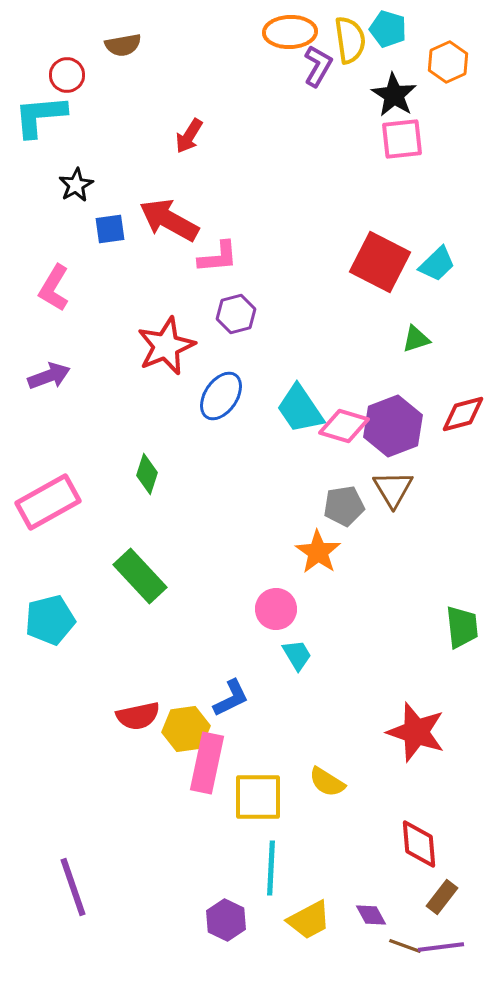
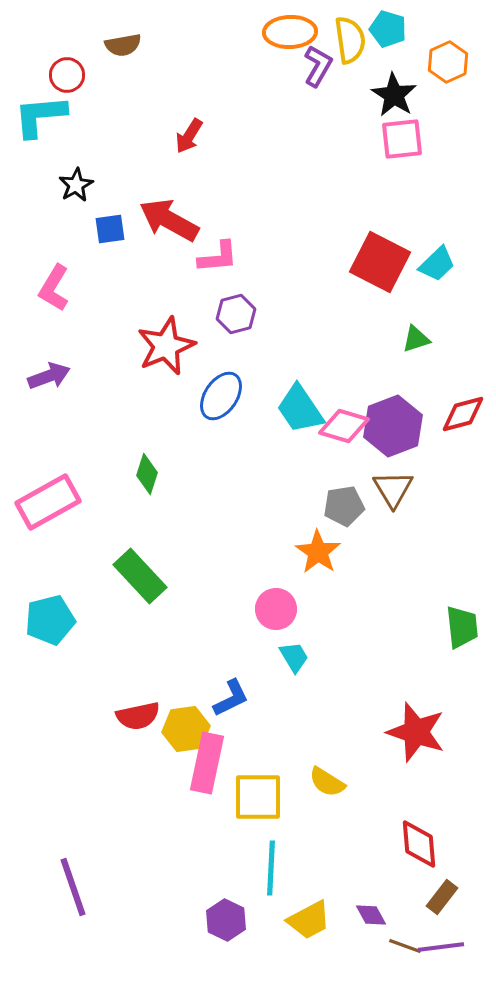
cyan trapezoid at (297, 655): moved 3 px left, 2 px down
